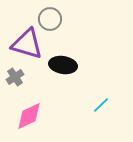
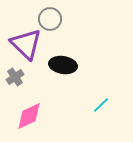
purple triangle: moved 1 px left; rotated 28 degrees clockwise
